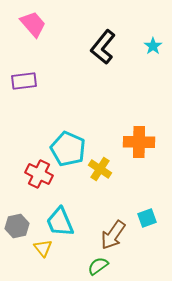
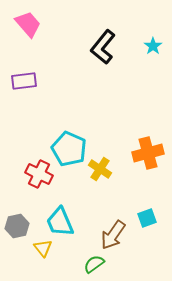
pink trapezoid: moved 5 px left
orange cross: moved 9 px right, 11 px down; rotated 16 degrees counterclockwise
cyan pentagon: moved 1 px right
green semicircle: moved 4 px left, 2 px up
